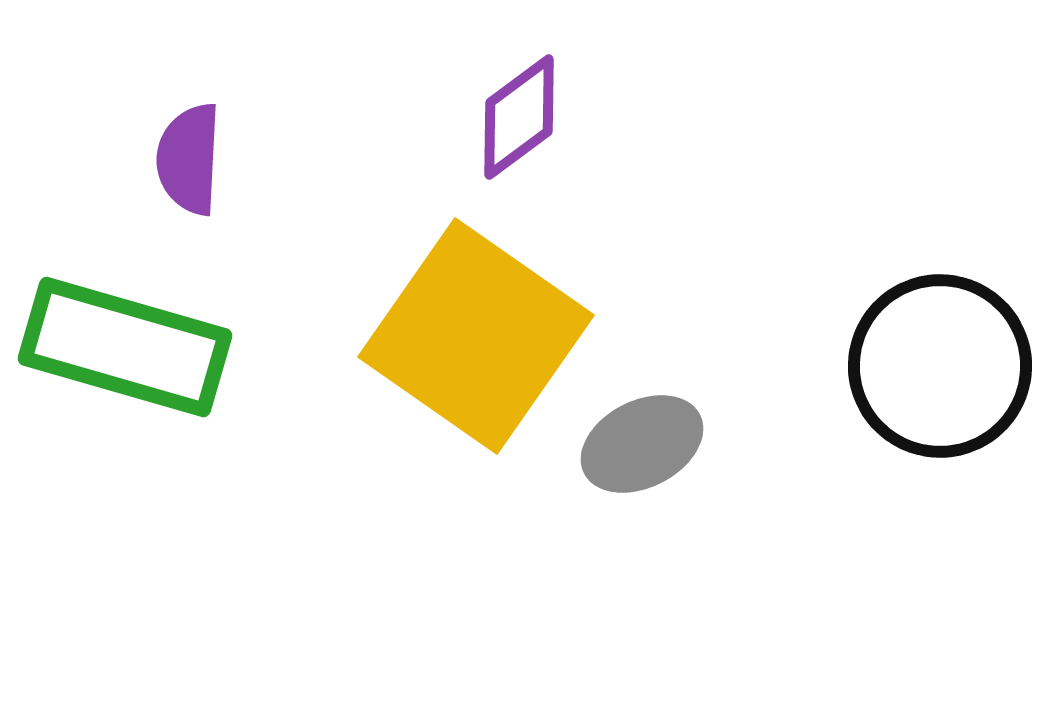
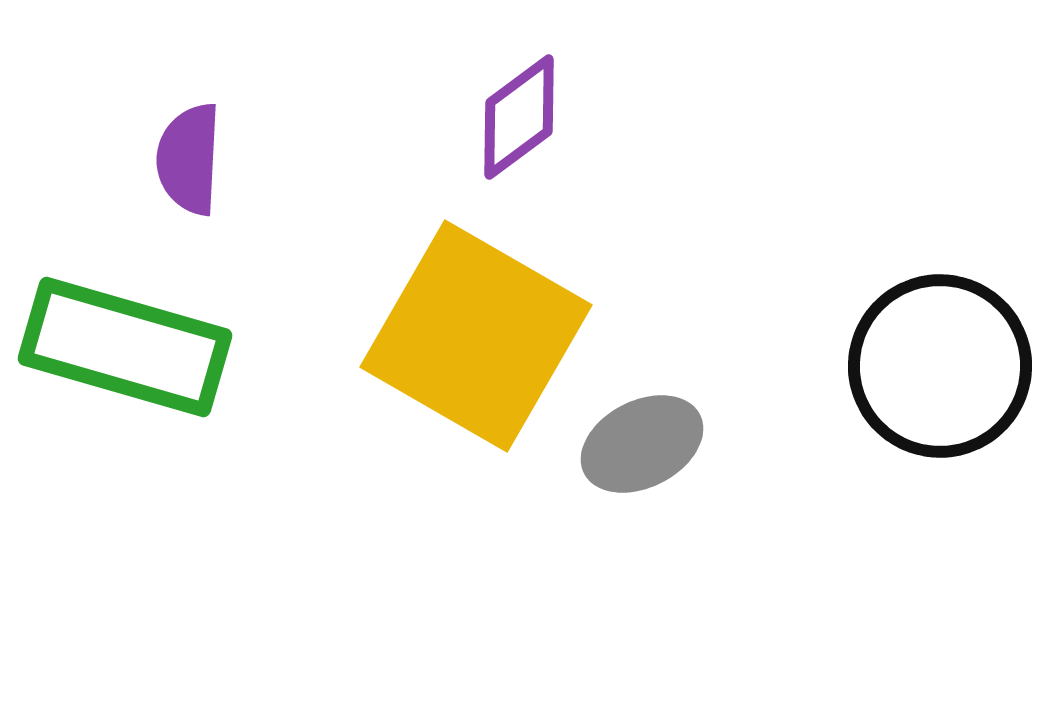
yellow square: rotated 5 degrees counterclockwise
